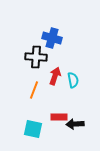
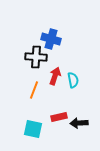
blue cross: moved 1 px left, 1 px down
red rectangle: rotated 14 degrees counterclockwise
black arrow: moved 4 px right, 1 px up
